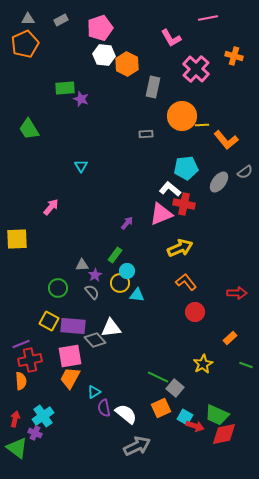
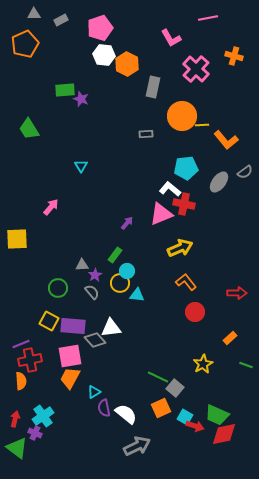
gray triangle at (28, 19): moved 6 px right, 5 px up
green rectangle at (65, 88): moved 2 px down
